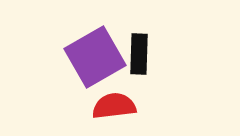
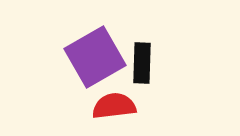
black rectangle: moved 3 px right, 9 px down
